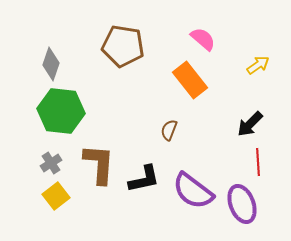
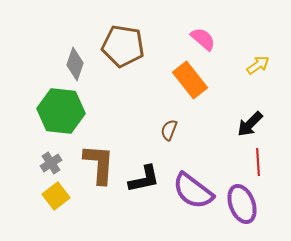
gray diamond: moved 24 px right
